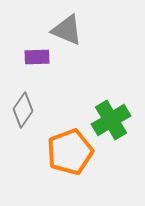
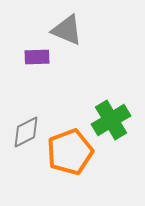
gray diamond: moved 3 px right, 22 px down; rotated 28 degrees clockwise
